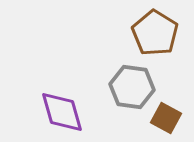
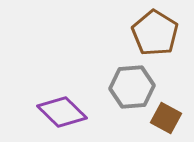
gray hexagon: rotated 12 degrees counterclockwise
purple diamond: rotated 30 degrees counterclockwise
